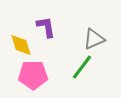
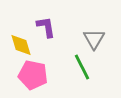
gray triangle: rotated 35 degrees counterclockwise
green line: rotated 64 degrees counterclockwise
pink pentagon: rotated 12 degrees clockwise
